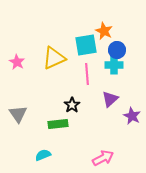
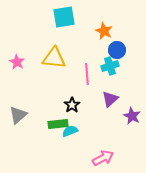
cyan square: moved 22 px left, 28 px up
yellow triangle: rotated 30 degrees clockwise
cyan cross: moved 4 px left, 1 px down; rotated 18 degrees counterclockwise
gray triangle: moved 1 px down; rotated 24 degrees clockwise
cyan semicircle: moved 27 px right, 24 px up
